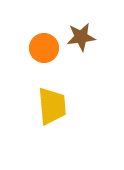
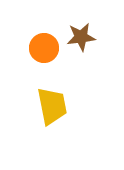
yellow trapezoid: rotated 6 degrees counterclockwise
